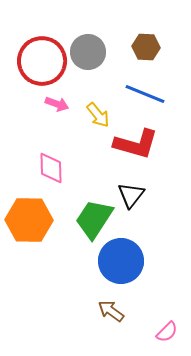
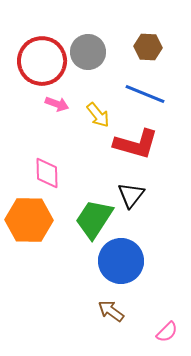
brown hexagon: moved 2 px right
pink diamond: moved 4 px left, 5 px down
